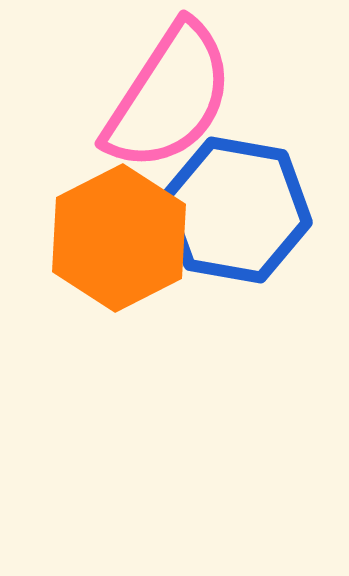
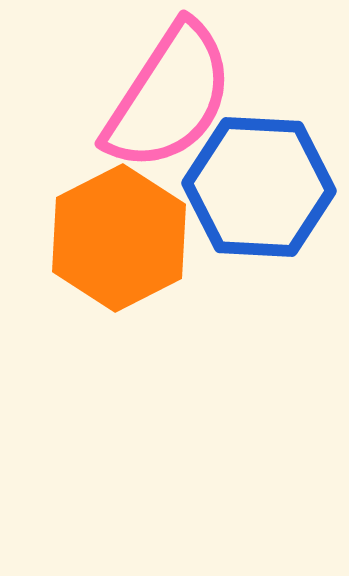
blue hexagon: moved 23 px right, 23 px up; rotated 7 degrees counterclockwise
